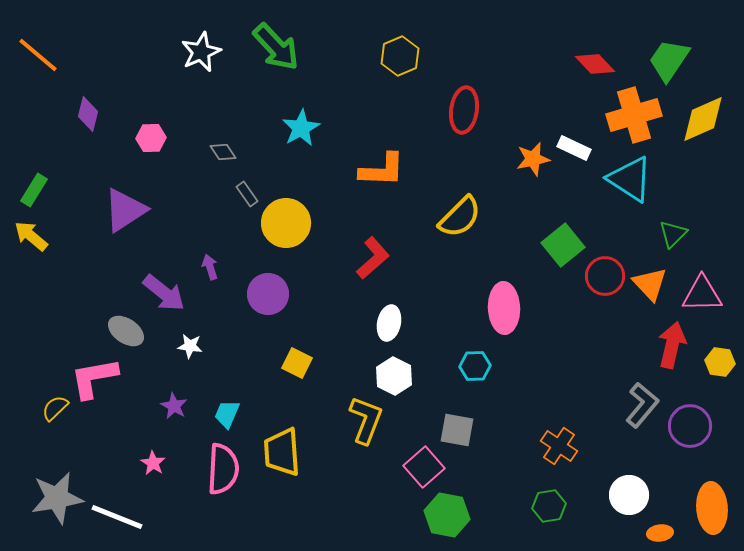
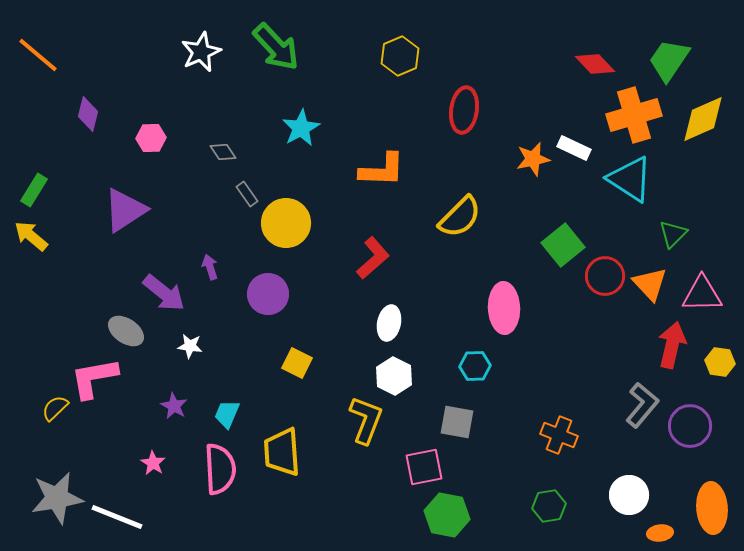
gray square at (457, 430): moved 8 px up
orange cross at (559, 446): moved 11 px up; rotated 12 degrees counterclockwise
pink square at (424, 467): rotated 30 degrees clockwise
pink semicircle at (223, 469): moved 3 px left; rotated 6 degrees counterclockwise
